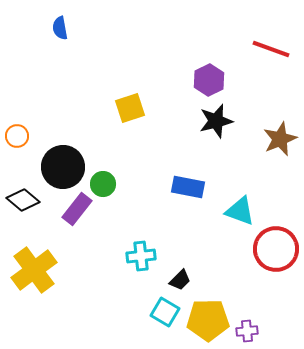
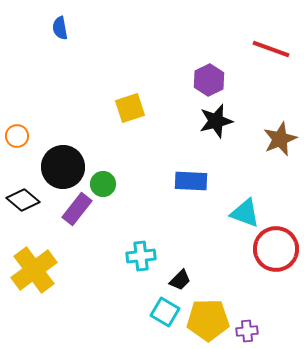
blue rectangle: moved 3 px right, 6 px up; rotated 8 degrees counterclockwise
cyan triangle: moved 5 px right, 2 px down
